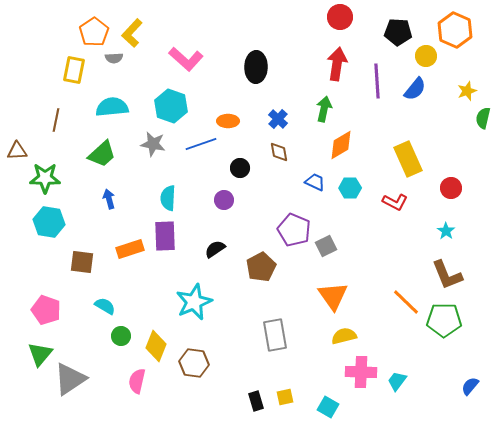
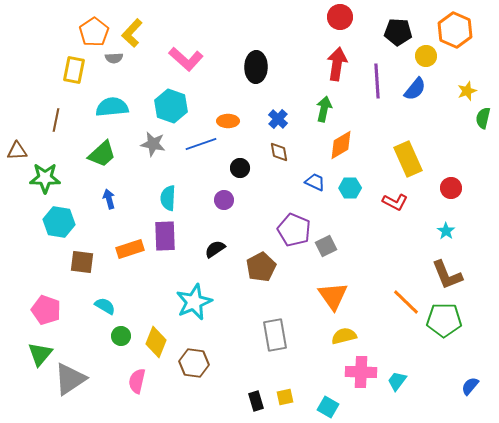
cyan hexagon at (49, 222): moved 10 px right
yellow diamond at (156, 346): moved 4 px up
